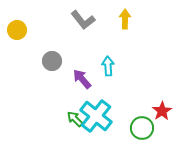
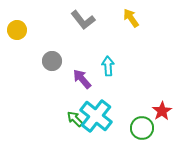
yellow arrow: moved 6 px right, 1 px up; rotated 36 degrees counterclockwise
